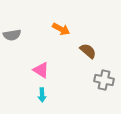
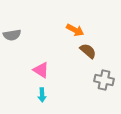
orange arrow: moved 14 px right, 1 px down
